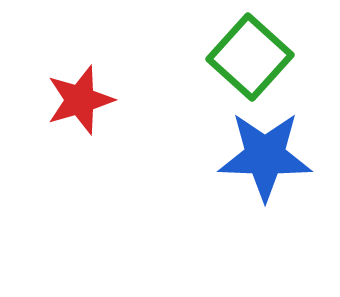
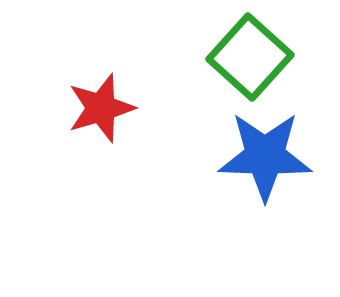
red star: moved 21 px right, 8 px down
